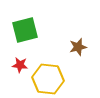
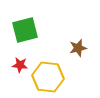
brown star: moved 1 px down
yellow hexagon: moved 2 px up
